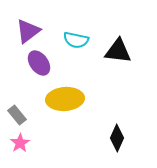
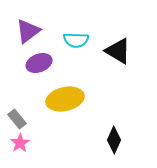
cyan semicircle: rotated 10 degrees counterclockwise
black triangle: rotated 24 degrees clockwise
purple ellipse: rotated 75 degrees counterclockwise
yellow ellipse: rotated 9 degrees counterclockwise
gray rectangle: moved 4 px down
black diamond: moved 3 px left, 2 px down
